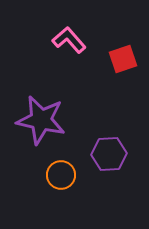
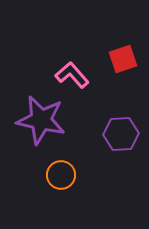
pink L-shape: moved 3 px right, 35 px down
purple hexagon: moved 12 px right, 20 px up
